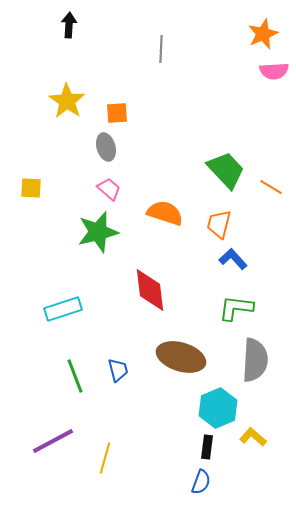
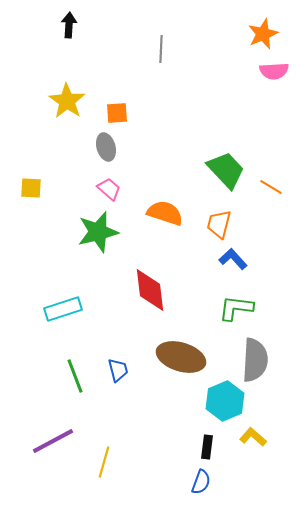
cyan hexagon: moved 7 px right, 7 px up
yellow line: moved 1 px left, 4 px down
